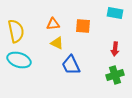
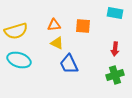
orange triangle: moved 1 px right, 1 px down
yellow semicircle: rotated 85 degrees clockwise
blue trapezoid: moved 2 px left, 1 px up
